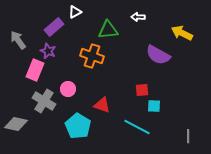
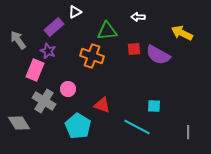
green triangle: moved 1 px left, 1 px down
red square: moved 8 px left, 41 px up
gray diamond: moved 3 px right, 1 px up; rotated 45 degrees clockwise
gray line: moved 4 px up
